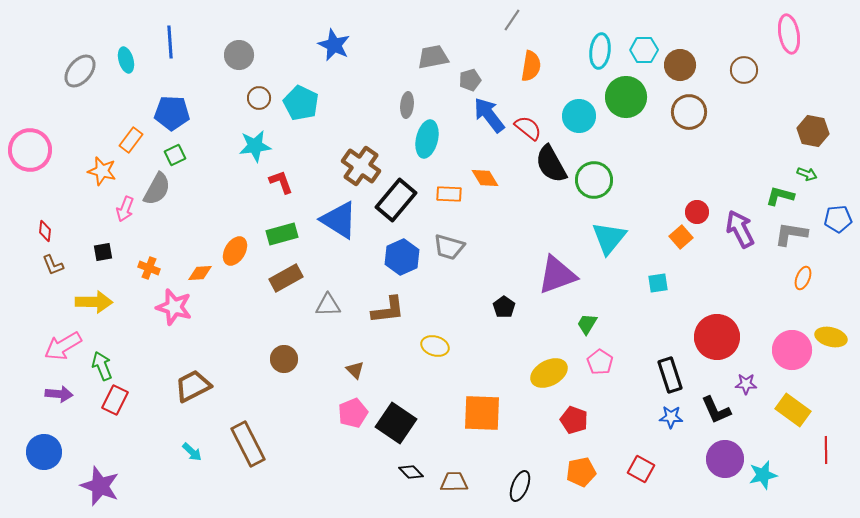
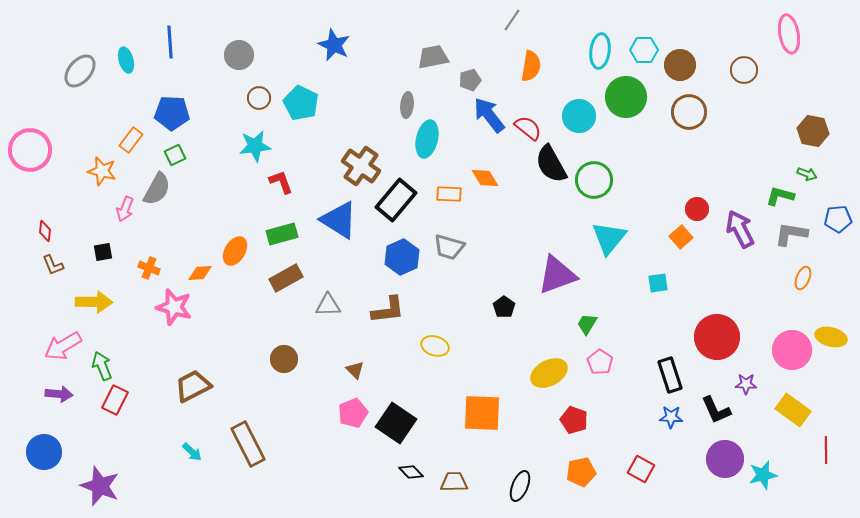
red circle at (697, 212): moved 3 px up
